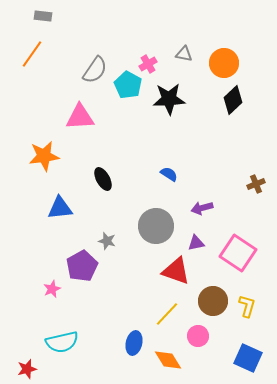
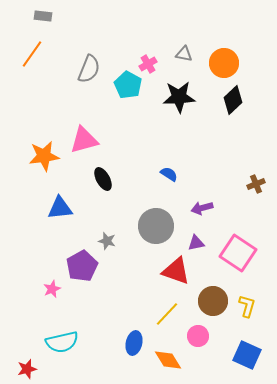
gray semicircle: moved 6 px left, 1 px up; rotated 12 degrees counterclockwise
black star: moved 10 px right, 2 px up
pink triangle: moved 4 px right, 23 px down; rotated 12 degrees counterclockwise
blue square: moved 1 px left, 3 px up
